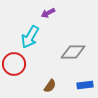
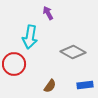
purple arrow: rotated 88 degrees clockwise
cyan arrow: rotated 20 degrees counterclockwise
gray diamond: rotated 30 degrees clockwise
